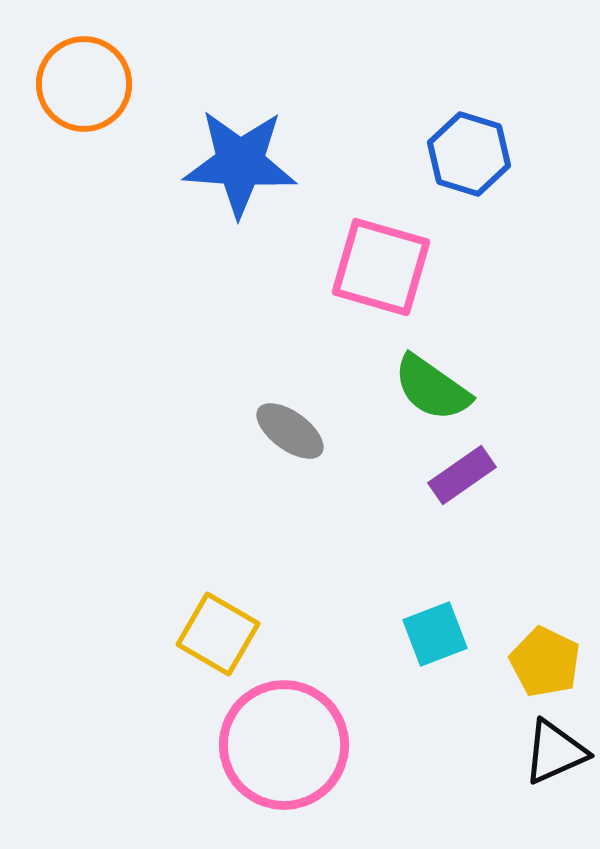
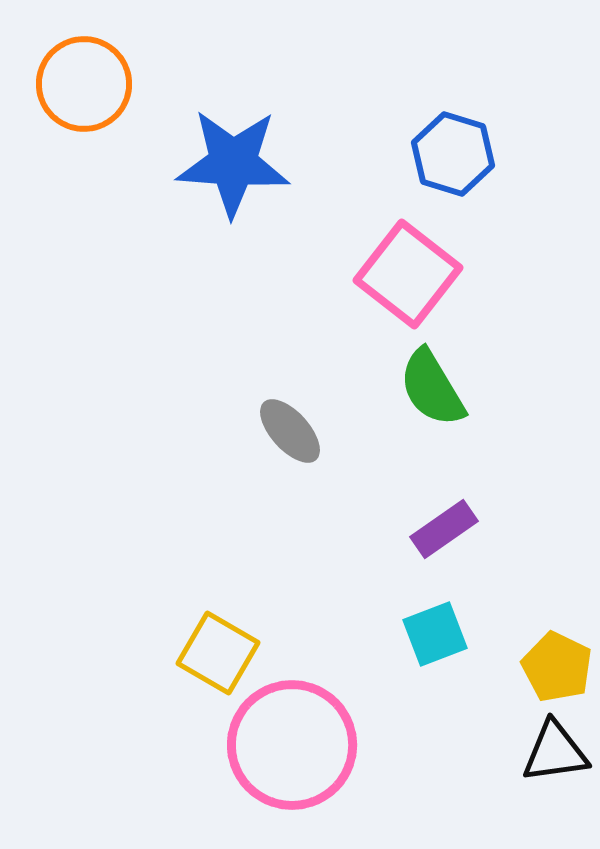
blue hexagon: moved 16 px left
blue star: moved 7 px left
pink square: moved 27 px right, 7 px down; rotated 22 degrees clockwise
green semicircle: rotated 24 degrees clockwise
gray ellipse: rotated 12 degrees clockwise
purple rectangle: moved 18 px left, 54 px down
yellow square: moved 19 px down
yellow pentagon: moved 12 px right, 5 px down
pink circle: moved 8 px right
black triangle: rotated 16 degrees clockwise
